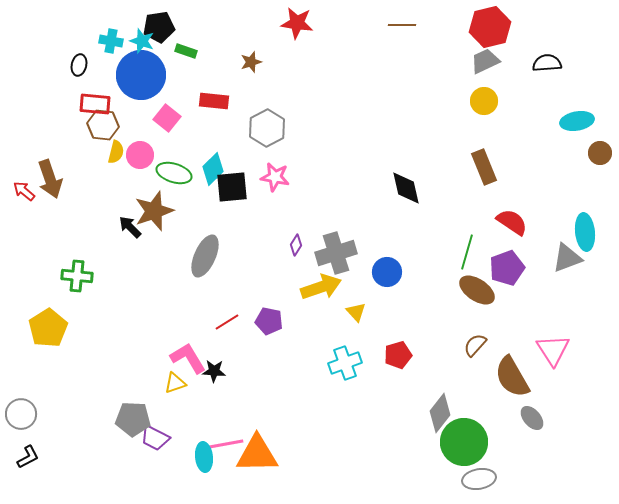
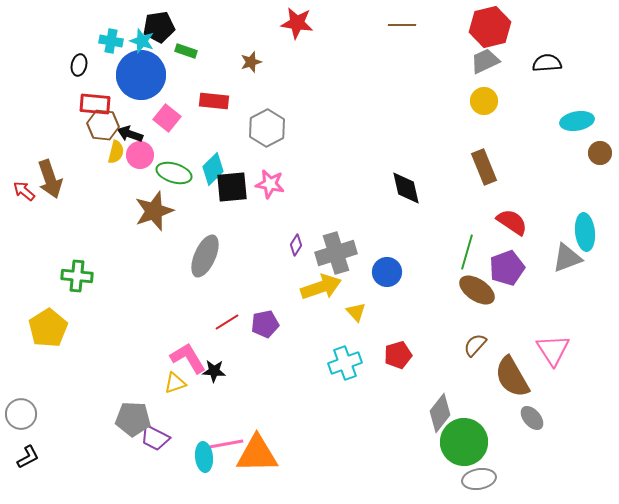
pink star at (275, 177): moved 5 px left, 7 px down
black arrow at (130, 227): moved 93 px up; rotated 25 degrees counterclockwise
purple pentagon at (269, 321): moved 4 px left, 3 px down; rotated 24 degrees counterclockwise
